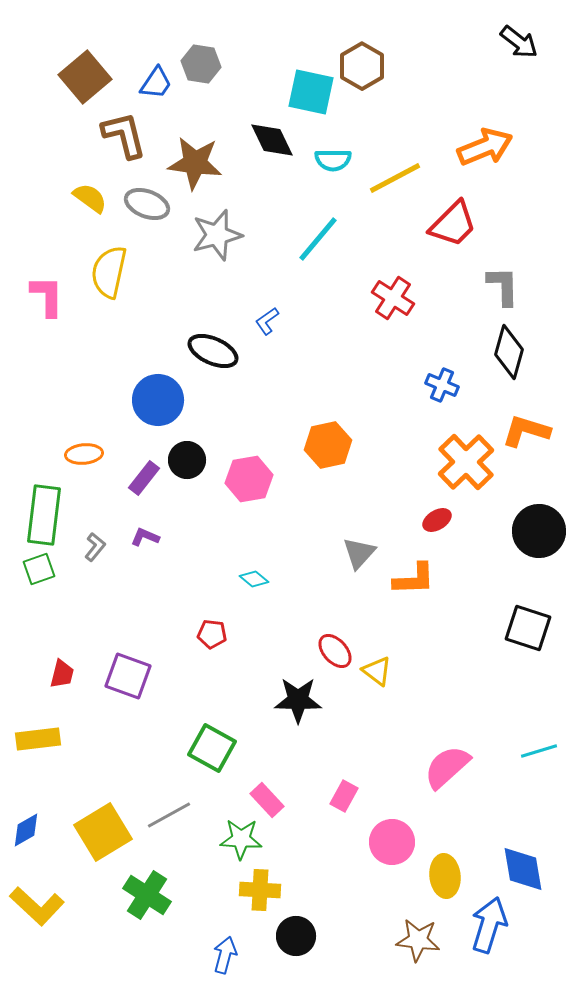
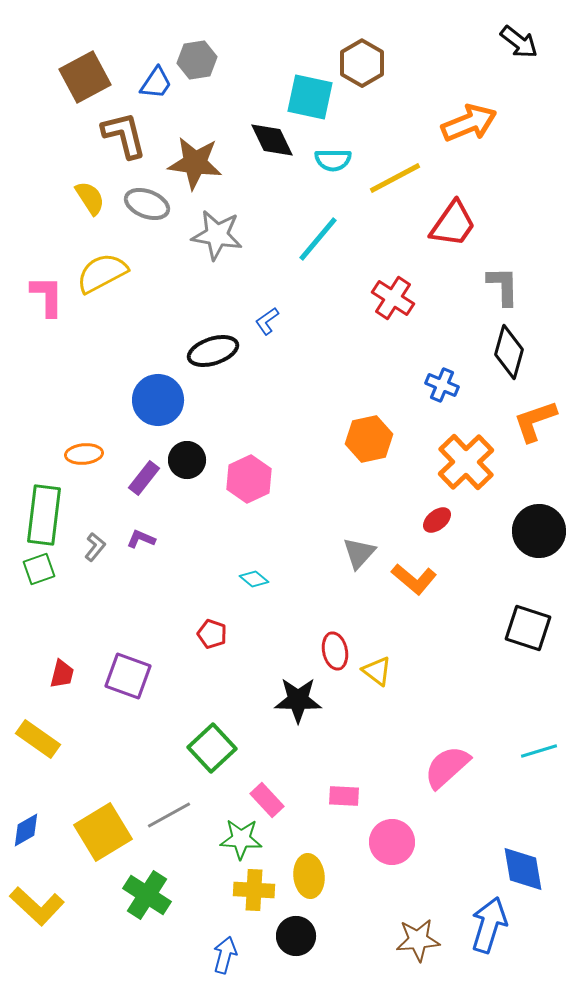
gray hexagon at (201, 64): moved 4 px left, 4 px up; rotated 18 degrees counterclockwise
brown hexagon at (362, 66): moved 3 px up
brown square at (85, 77): rotated 12 degrees clockwise
cyan square at (311, 92): moved 1 px left, 5 px down
orange arrow at (485, 147): moved 16 px left, 24 px up
yellow semicircle at (90, 198): rotated 21 degrees clockwise
red trapezoid at (453, 224): rotated 10 degrees counterclockwise
gray star at (217, 235): rotated 24 degrees clockwise
yellow semicircle at (109, 272): moved 7 px left, 1 px down; rotated 50 degrees clockwise
black ellipse at (213, 351): rotated 42 degrees counterclockwise
orange L-shape at (526, 431): moved 9 px right, 10 px up; rotated 36 degrees counterclockwise
orange hexagon at (328, 445): moved 41 px right, 6 px up
pink hexagon at (249, 479): rotated 15 degrees counterclockwise
red ellipse at (437, 520): rotated 8 degrees counterclockwise
purple L-shape at (145, 537): moved 4 px left, 2 px down
orange L-shape at (414, 579): rotated 42 degrees clockwise
red pentagon at (212, 634): rotated 12 degrees clockwise
red ellipse at (335, 651): rotated 30 degrees clockwise
yellow rectangle at (38, 739): rotated 42 degrees clockwise
green square at (212, 748): rotated 18 degrees clockwise
pink rectangle at (344, 796): rotated 64 degrees clockwise
yellow ellipse at (445, 876): moved 136 px left
yellow cross at (260, 890): moved 6 px left
brown star at (418, 940): rotated 12 degrees counterclockwise
